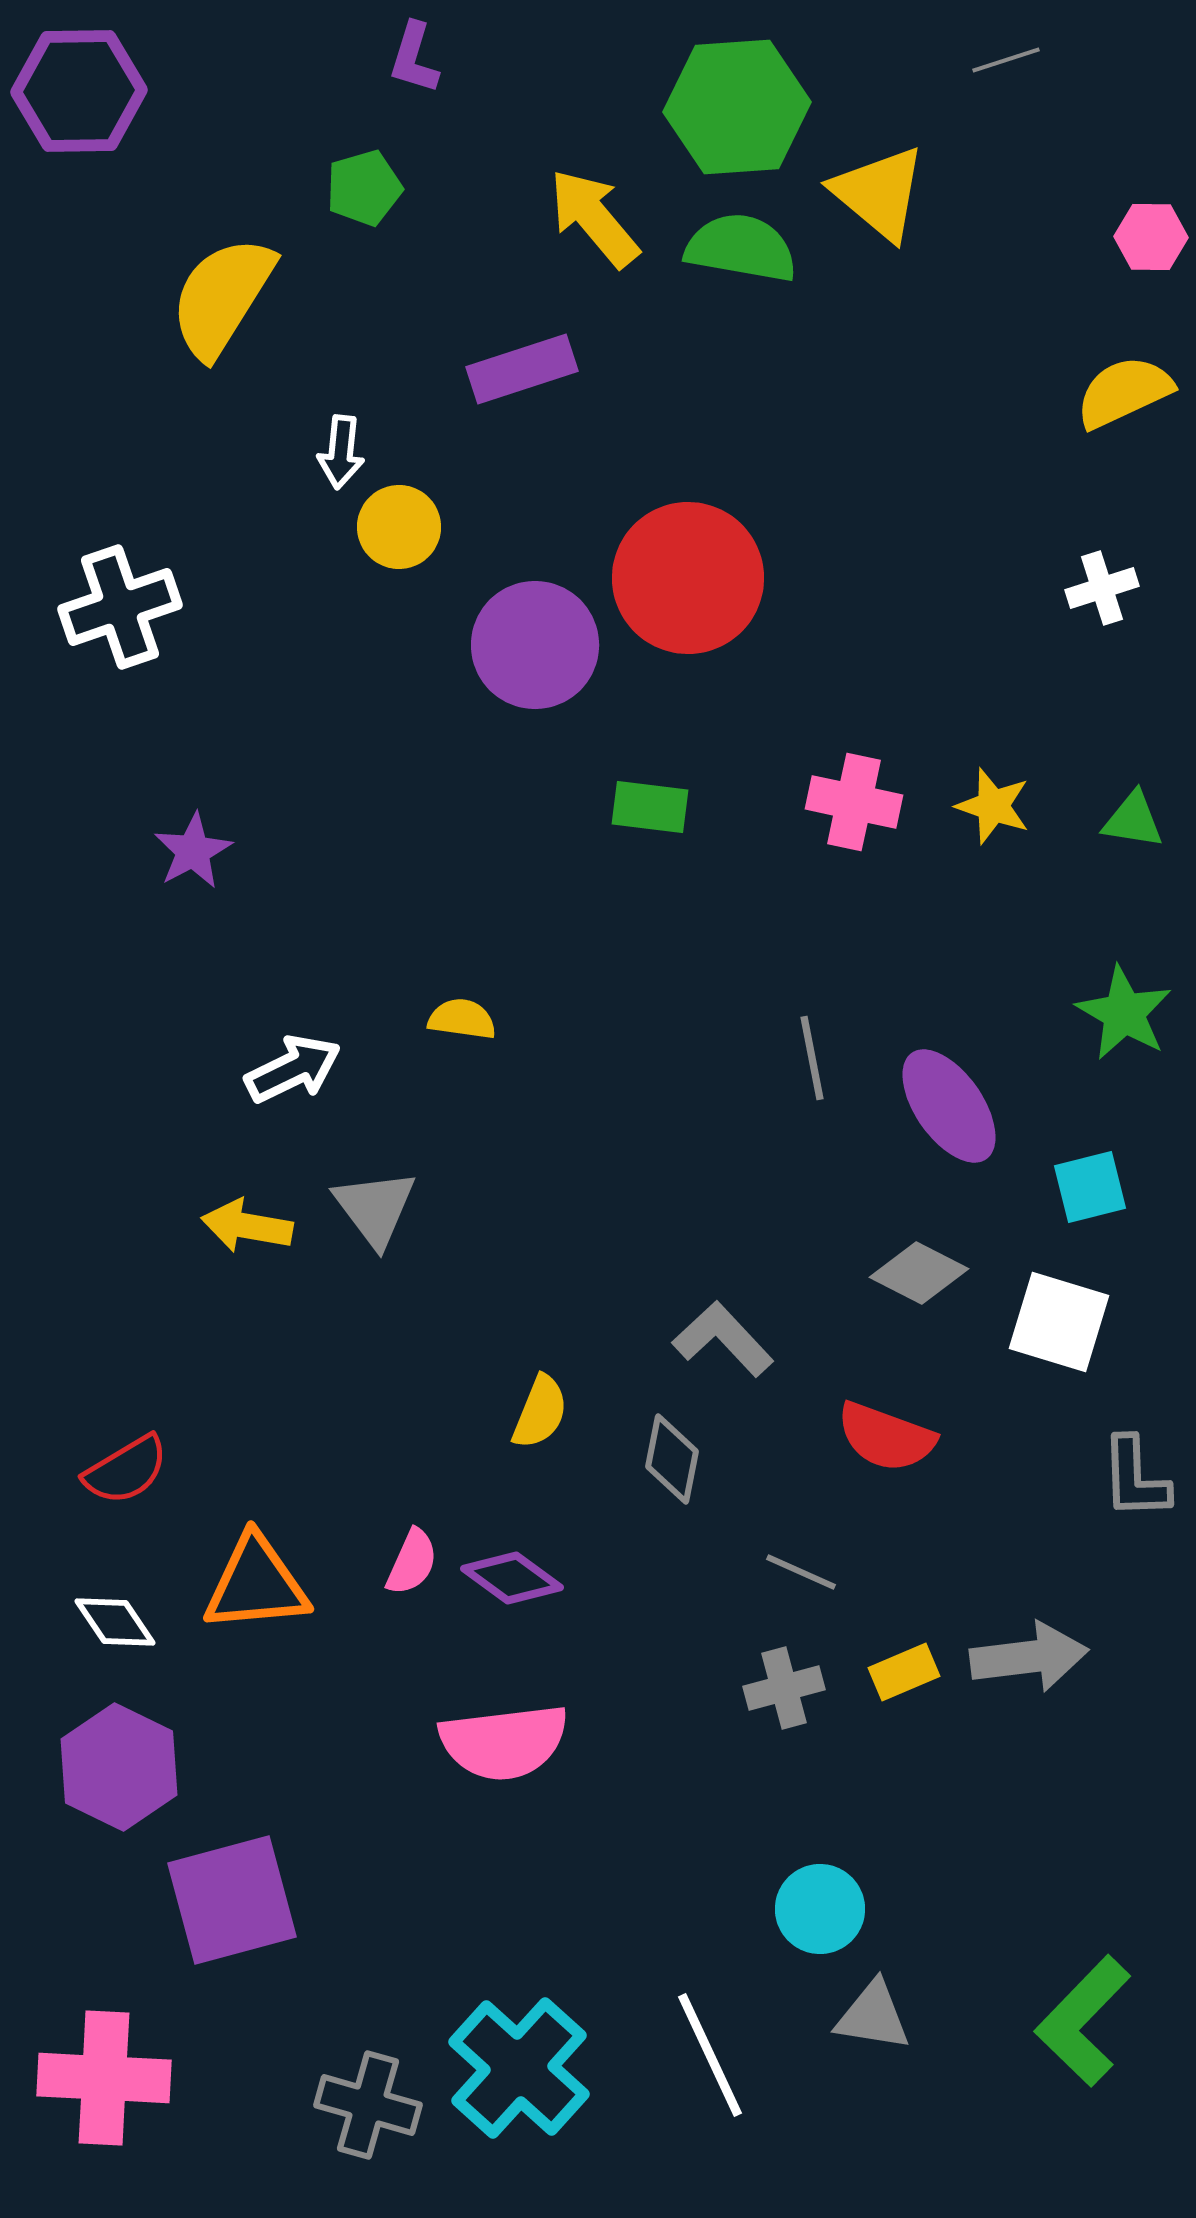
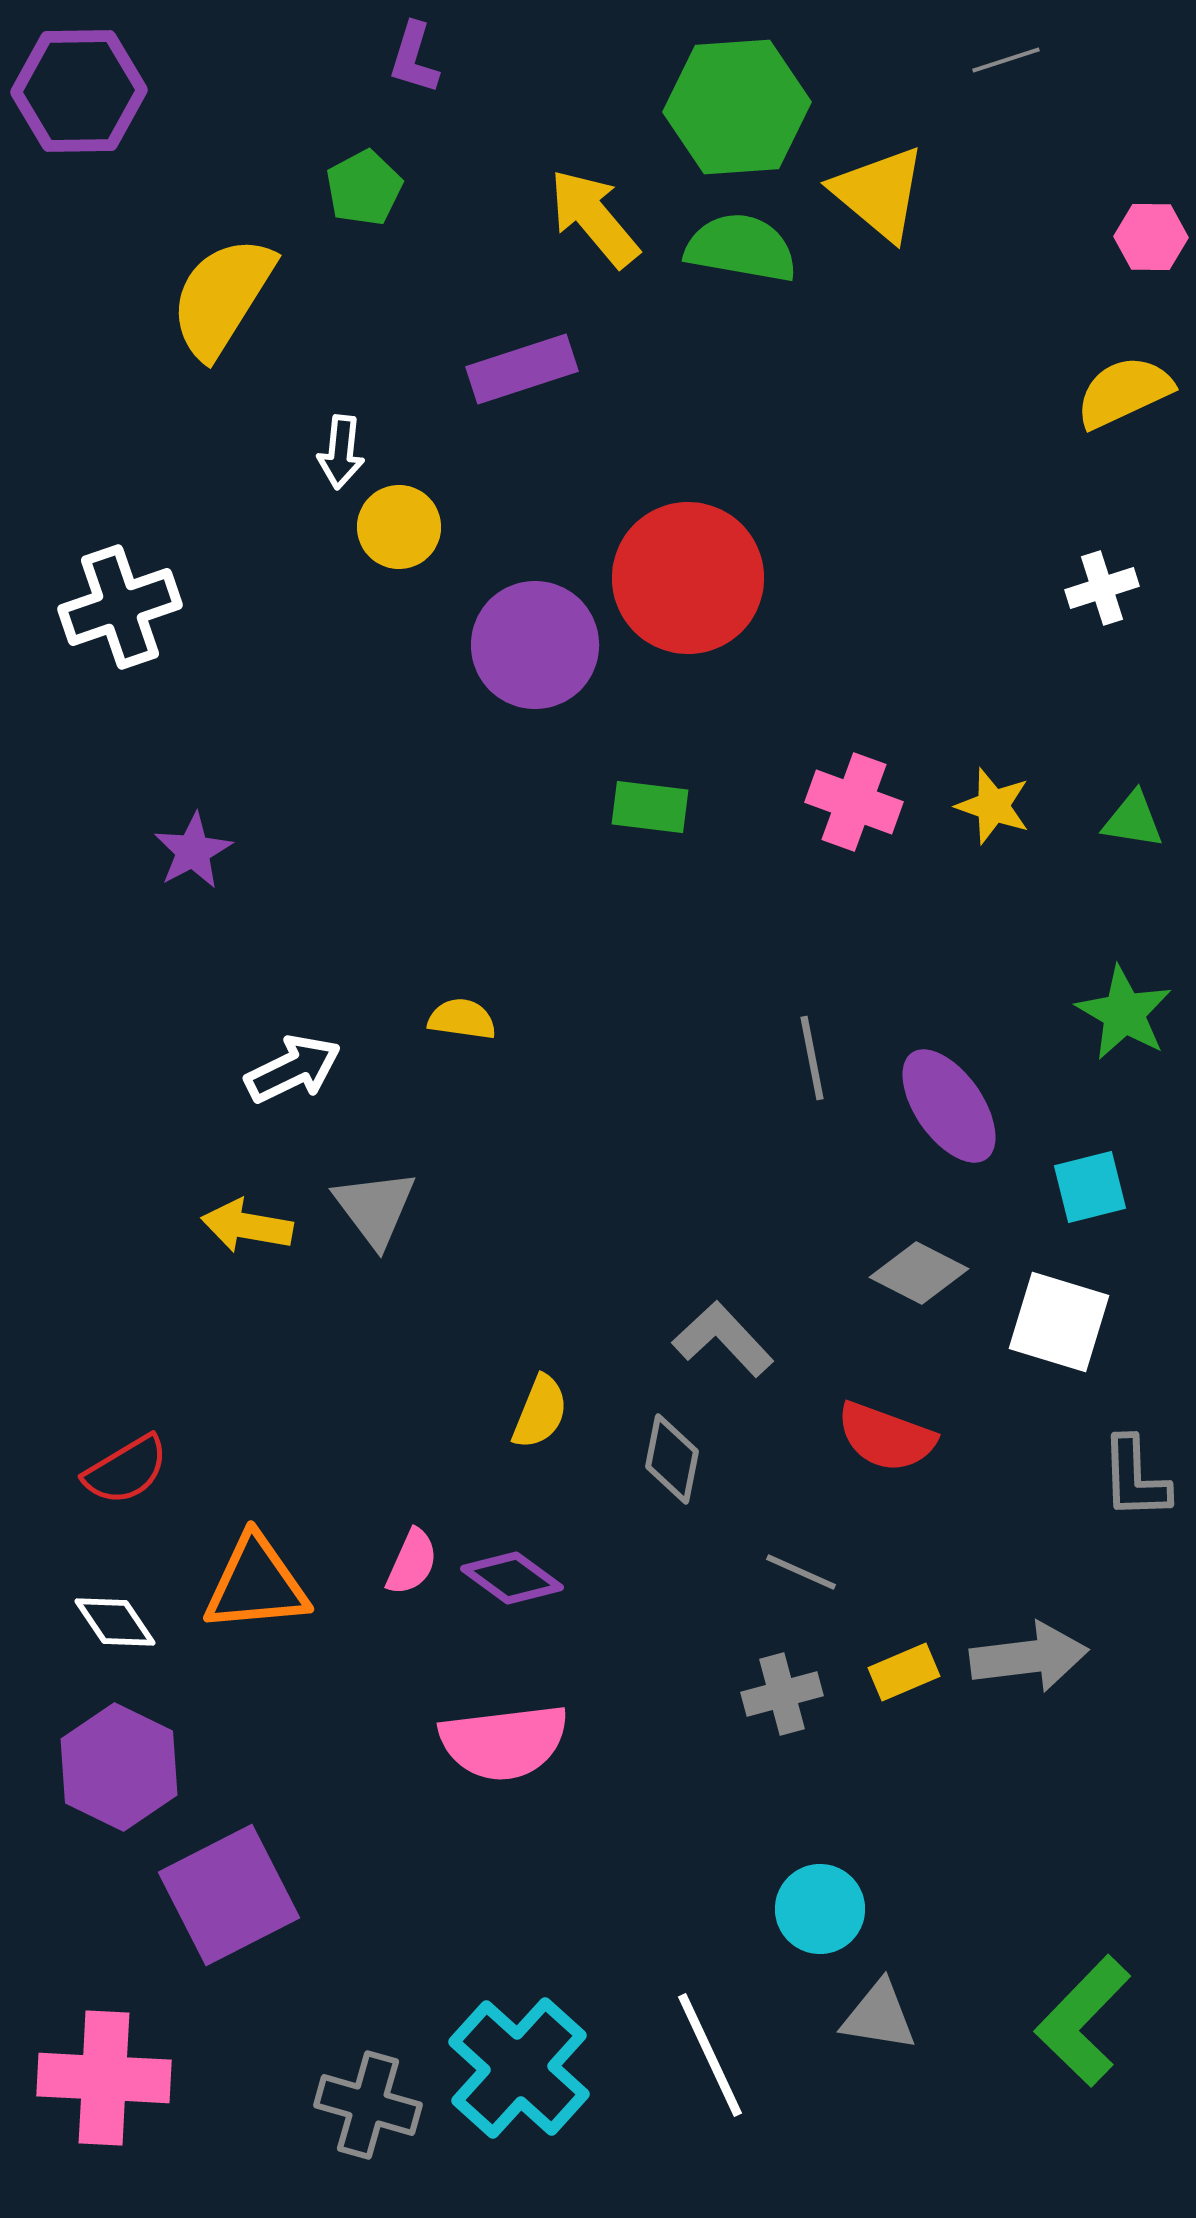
green pentagon at (364, 188): rotated 12 degrees counterclockwise
pink cross at (854, 802): rotated 8 degrees clockwise
gray cross at (784, 1688): moved 2 px left, 6 px down
purple square at (232, 1900): moved 3 px left, 5 px up; rotated 12 degrees counterclockwise
gray triangle at (873, 2016): moved 6 px right
